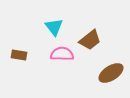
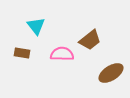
cyan triangle: moved 18 px left, 1 px up
brown rectangle: moved 3 px right, 2 px up
